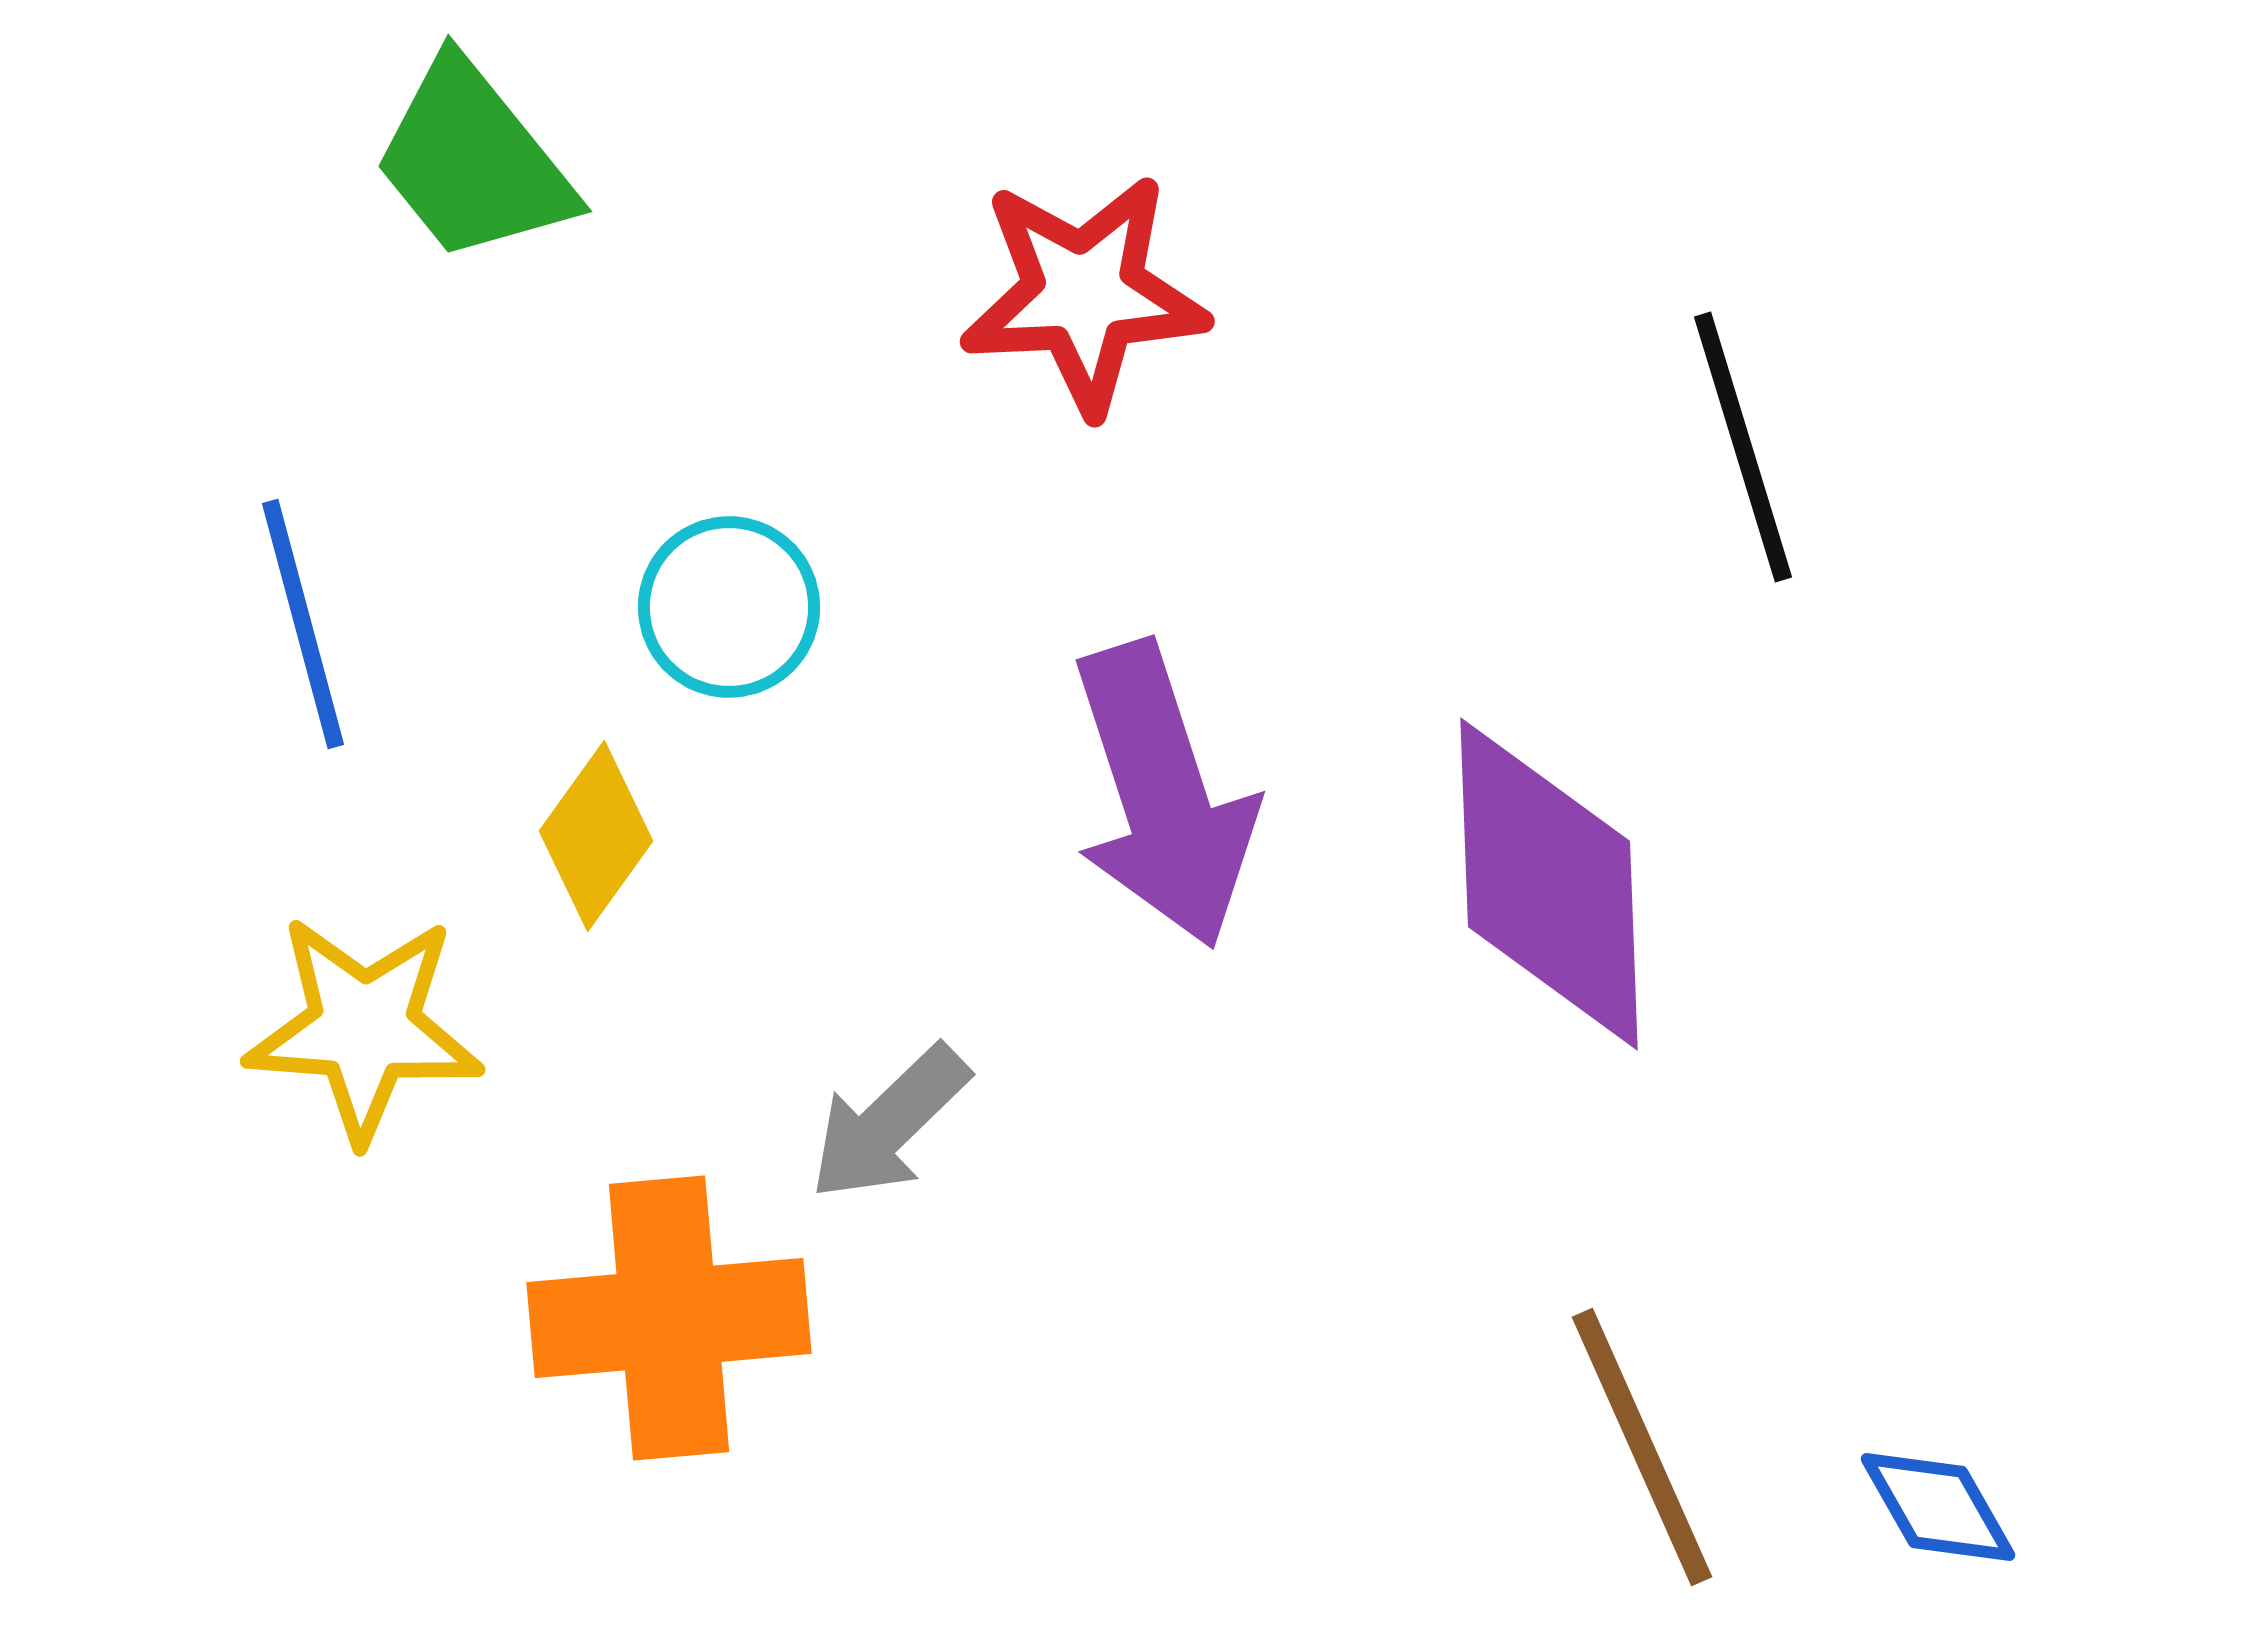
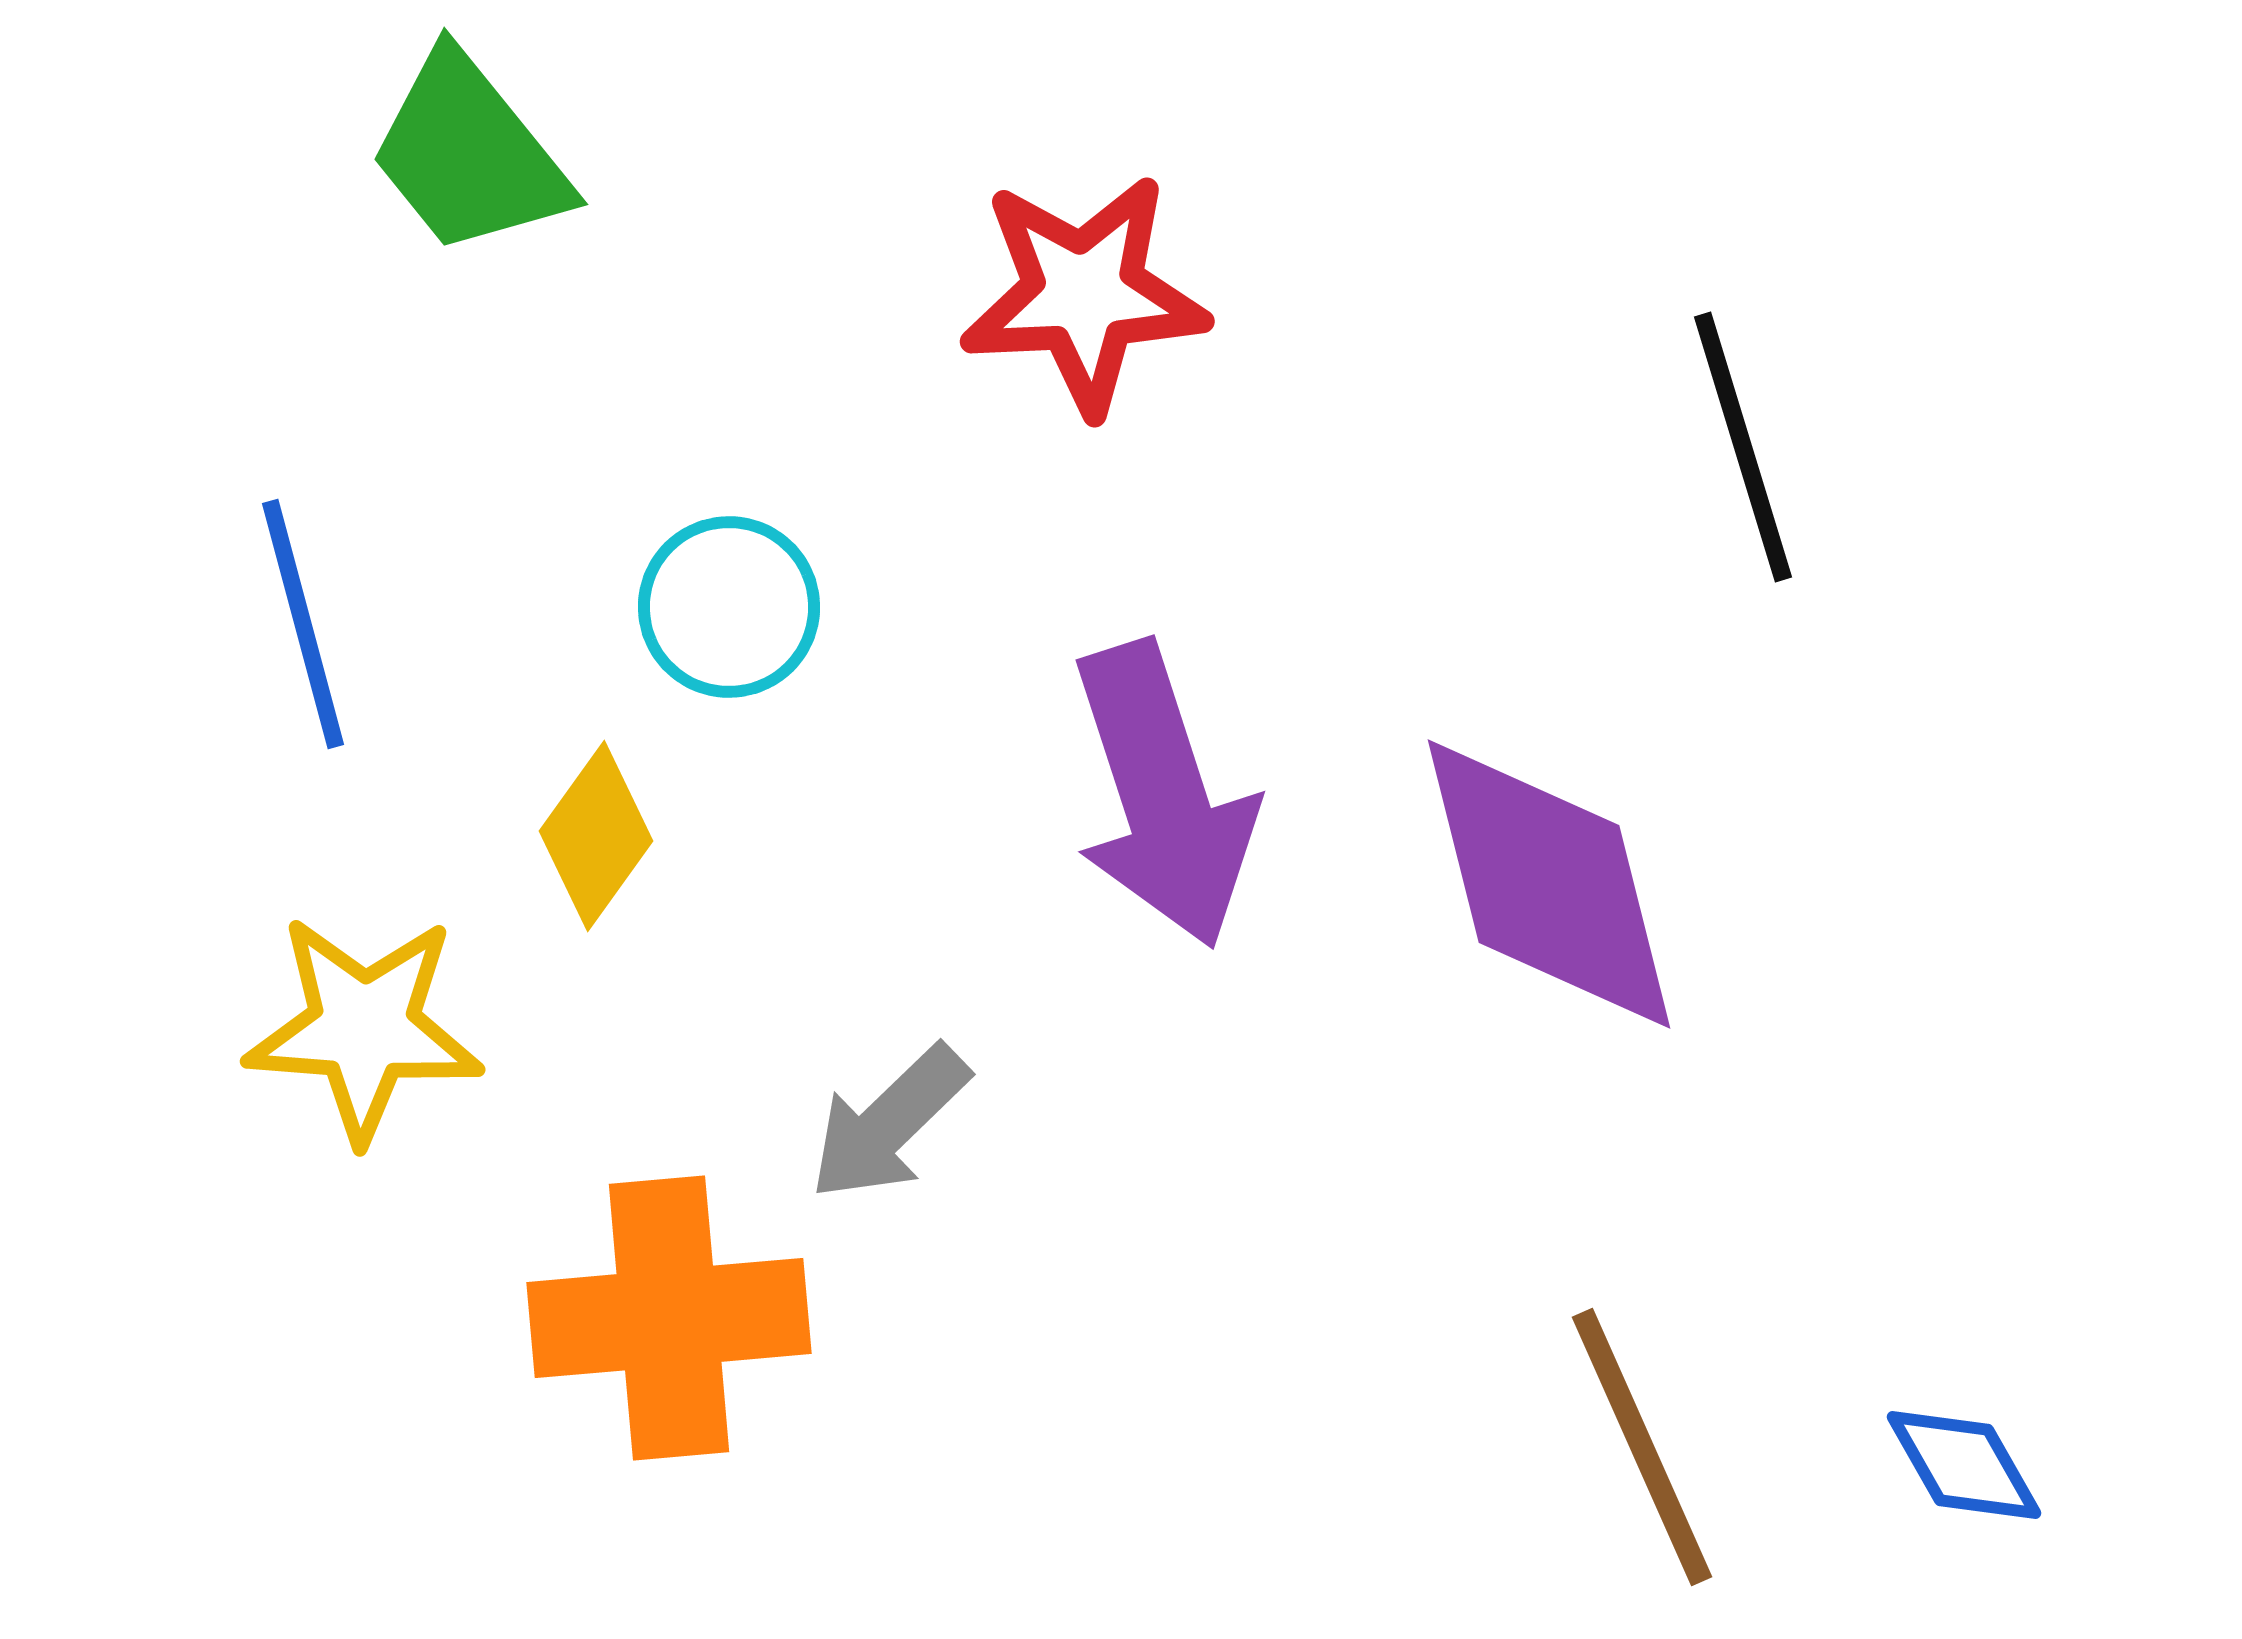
green trapezoid: moved 4 px left, 7 px up
purple diamond: rotated 12 degrees counterclockwise
blue diamond: moved 26 px right, 42 px up
